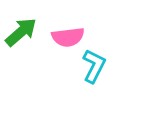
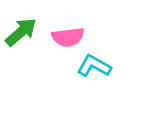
cyan L-shape: rotated 88 degrees counterclockwise
